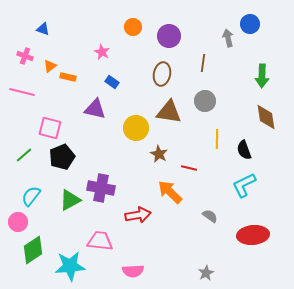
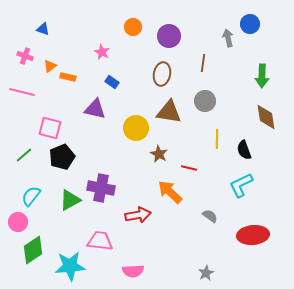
cyan L-shape: moved 3 px left
